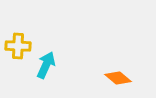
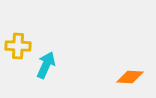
orange diamond: moved 12 px right, 1 px up; rotated 36 degrees counterclockwise
